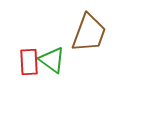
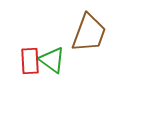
red rectangle: moved 1 px right, 1 px up
